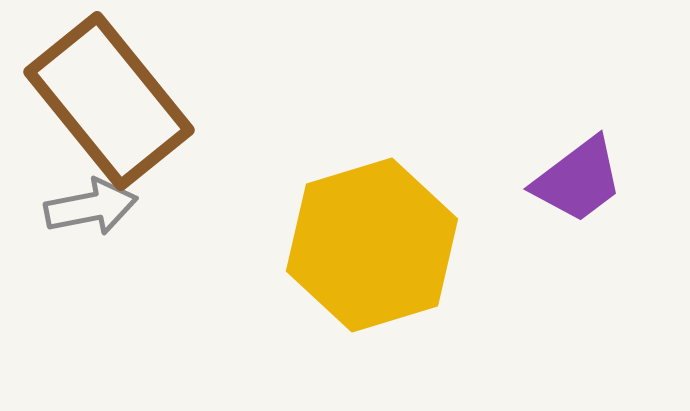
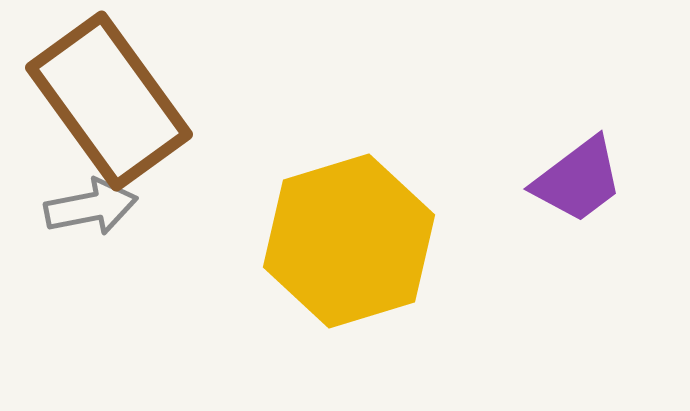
brown rectangle: rotated 3 degrees clockwise
yellow hexagon: moved 23 px left, 4 px up
